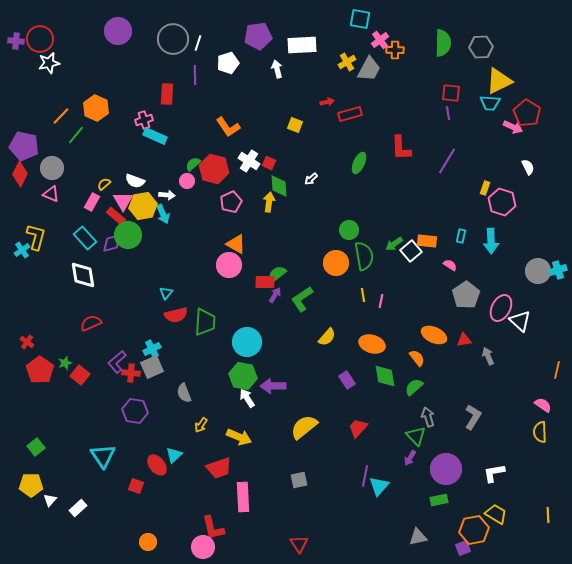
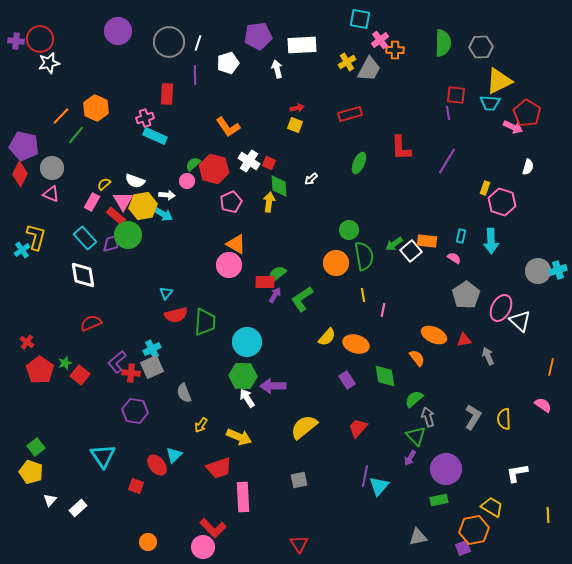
gray circle at (173, 39): moved 4 px left, 3 px down
red square at (451, 93): moved 5 px right, 2 px down
red arrow at (327, 102): moved 30 px left, 6 px down
pink cross at (144, 120): moved 1 px right, 2 px up
white semicircle at (528, 167): rotated 42 degrees clockwise
cyan arrow at (163, 214): rotated 36 degrees counterclockwise
pink semicircle at (450, 265): moved 4 px right, 7 px up
pink line at (381, 301): moved 2 px right, 9 px down
orange ellipse at (372, 344): moved 16 px left
orange line at (557, 370): moved 6 px left, 3 px up
green hexagon at (243, 376): rotated 8 degrees counterclockwise
green semicircle at (414, 387): moved 12 px down
yellow semicircle at (540, 432): moved 36 px left, 13 px up
white L-shape at (494, 473): moved 23 px right
yellow pentagon at (31, 485): moved 13 px up; rotated 20 degrees clockwise
yellow trapezoid at (496, 514): moved 4 px left, 7 px up
red L-shape at (213, 528): rotated 32 degrees counterclockwise
